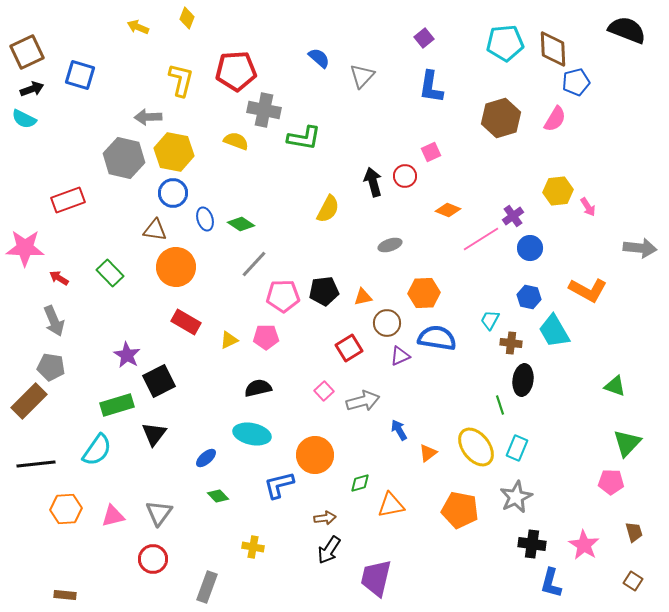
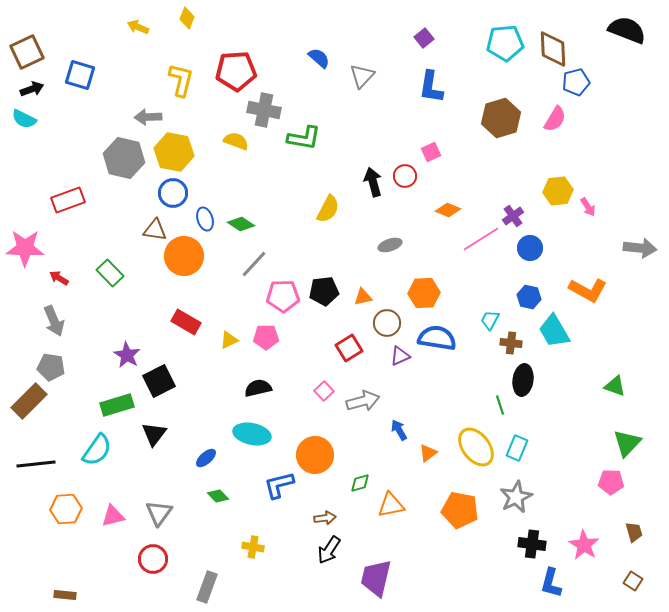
orange circle at (176, 267): moved 8 px right, 11 px up
